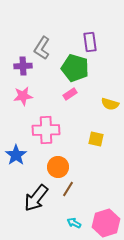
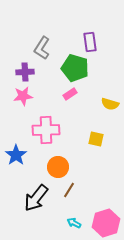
purple cross: moved 2 px right, 6 px down
brown line: moved 1 px right, 1 px down
